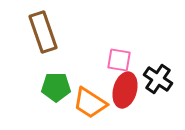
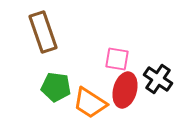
pink square: moved 2 px left, 1 px up
green pentagon: rotated 8 degrees clockwise
